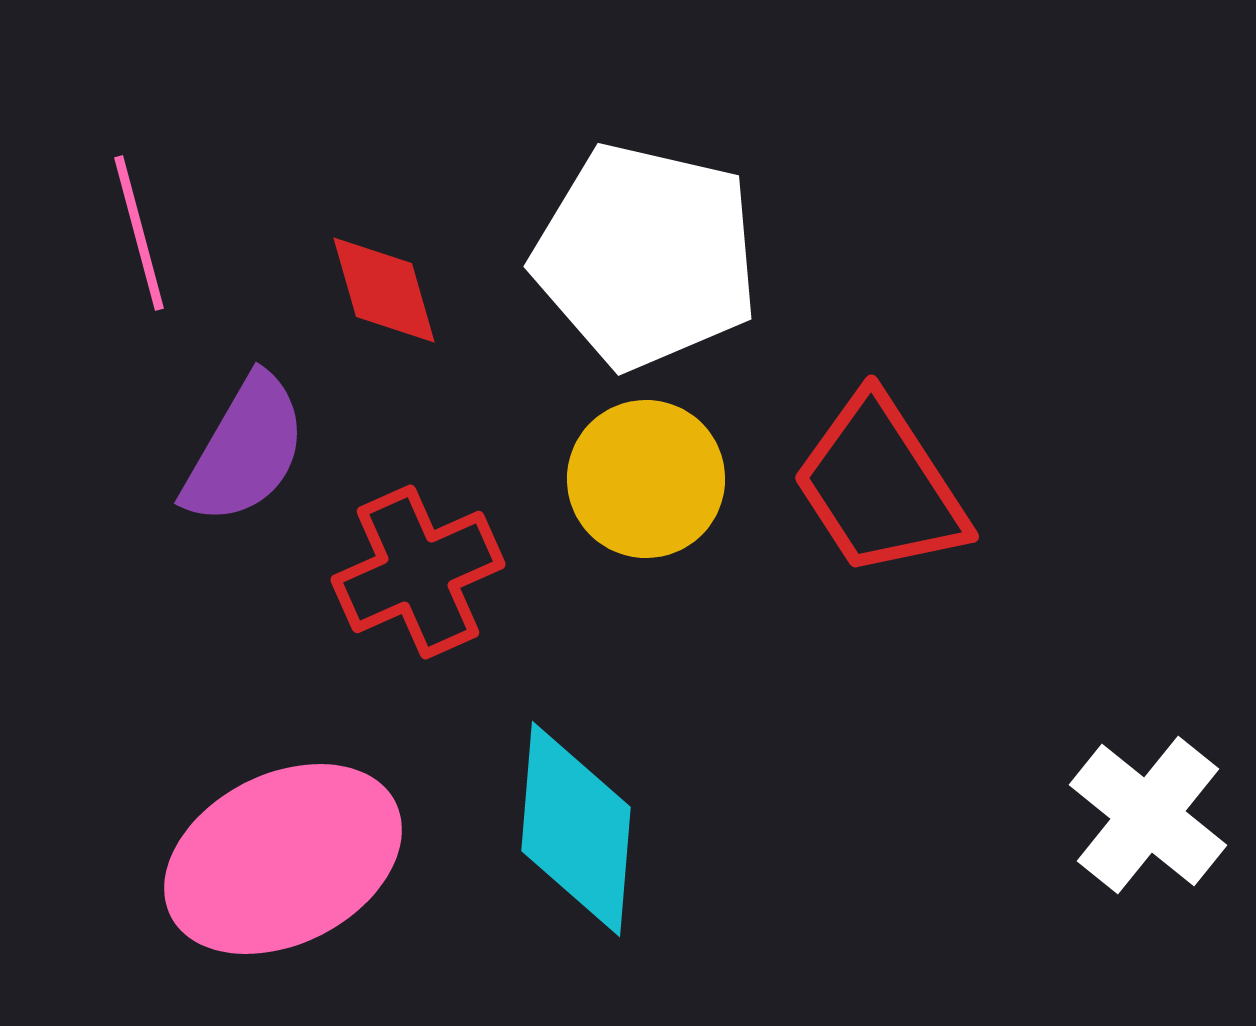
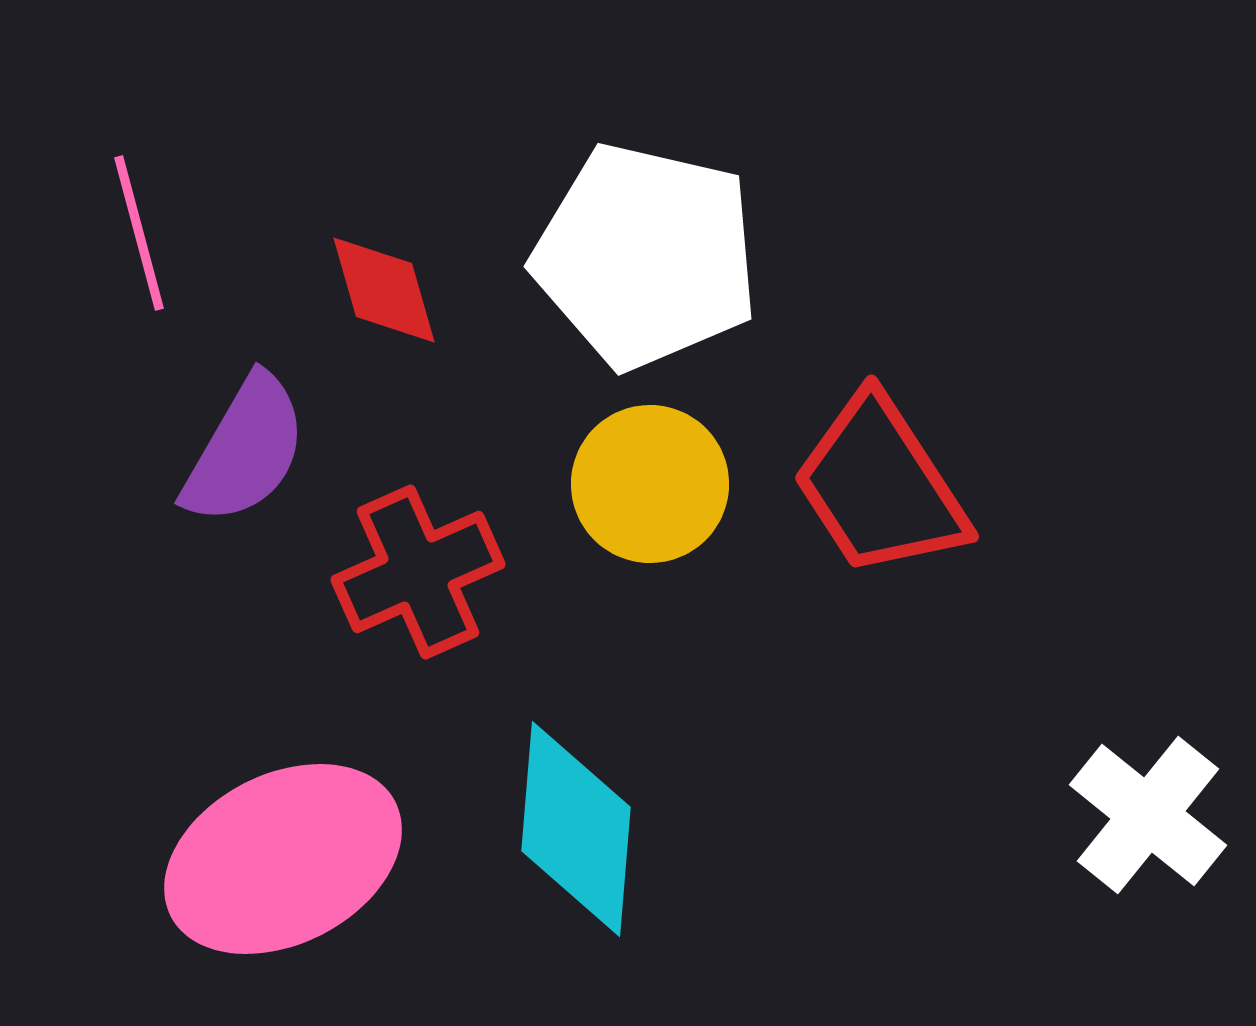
yellow circle: moved 4 px right, 5 px down
